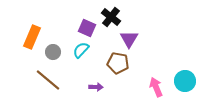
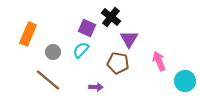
orange rectangle: moved 4 px left, 3 px up
pink arrow: moved 3 px right, 26 px up
